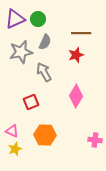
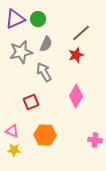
brown line: rotated 42 degrees counterclockwise
gray semicircle: moved 1 px right, 2 px down
yellow star: moved 1 px left, 1 px down; rotated 24 degrees clockwise
